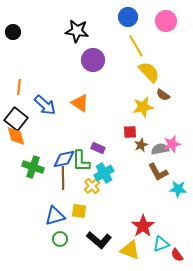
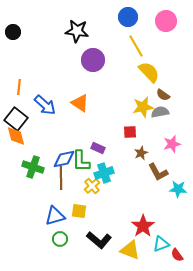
brown star: moved 8 px down
gray semicircle: moved 37 px up
cyan cross: rotated 12 degrees clockwise
brown line: moved 2 px left
